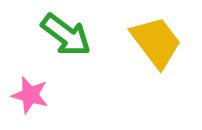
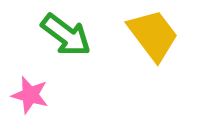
yellow trapezoid: moved 3 px left, 7 px up
